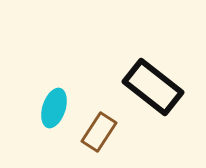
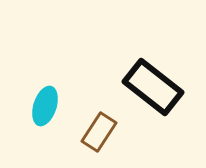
cyan ellipse: moved 9 px left, 2 px up
